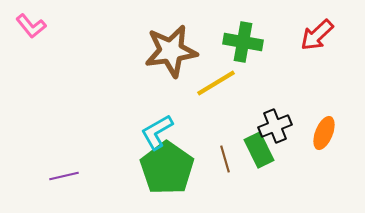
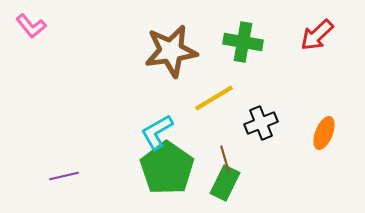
yellow line: moved 2 px left, 15 px down
black cross: moved 14 px left, 3 px up
green rectangle: moved 34 px left, 33 px down; rotated 52 degrees clockwise
